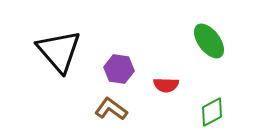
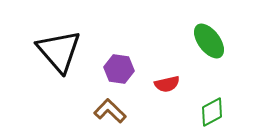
red semicircle: moved 1 px right, 1 px up; rotated 15 degrees counterclockwise
brown L-shape: moved 1 px left, 2 px down; rotated 8 degrees clockwise
